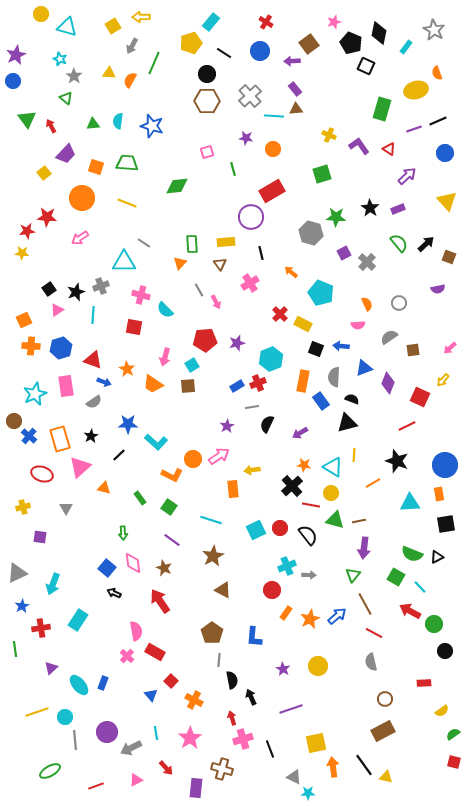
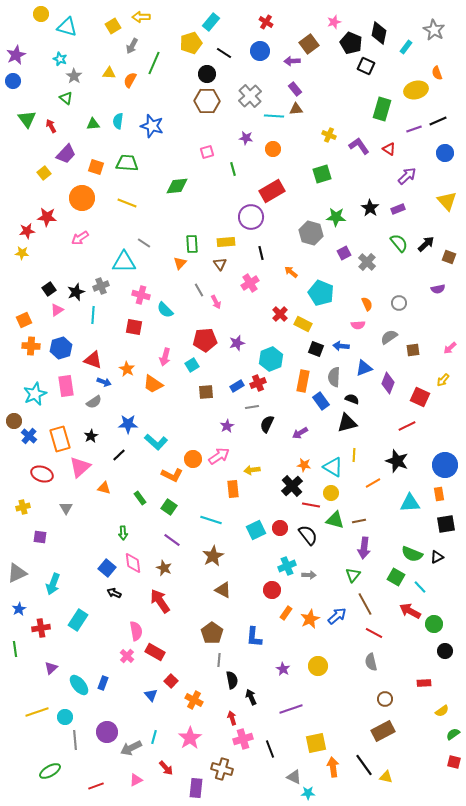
brown square at (188, 386): moved 18 px right, 6 px down
blue star at (22, 606): moved 3 px left, 3 px down
cyan line at (156, 733): moved 2 px left, 4 px down; rotated 24 degrees clockwise
